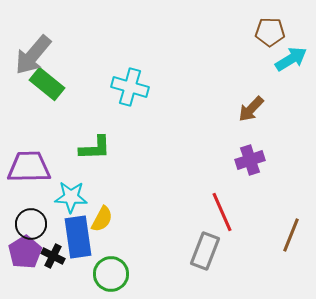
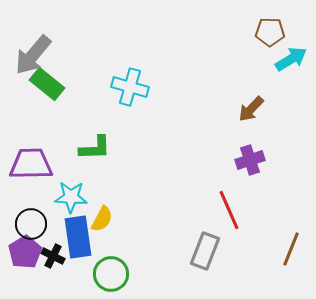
purple trapezoid: moved 2 px right, 3 px up
red line: moved 7 px right, 2 px up
brown line: moved 14 px down
